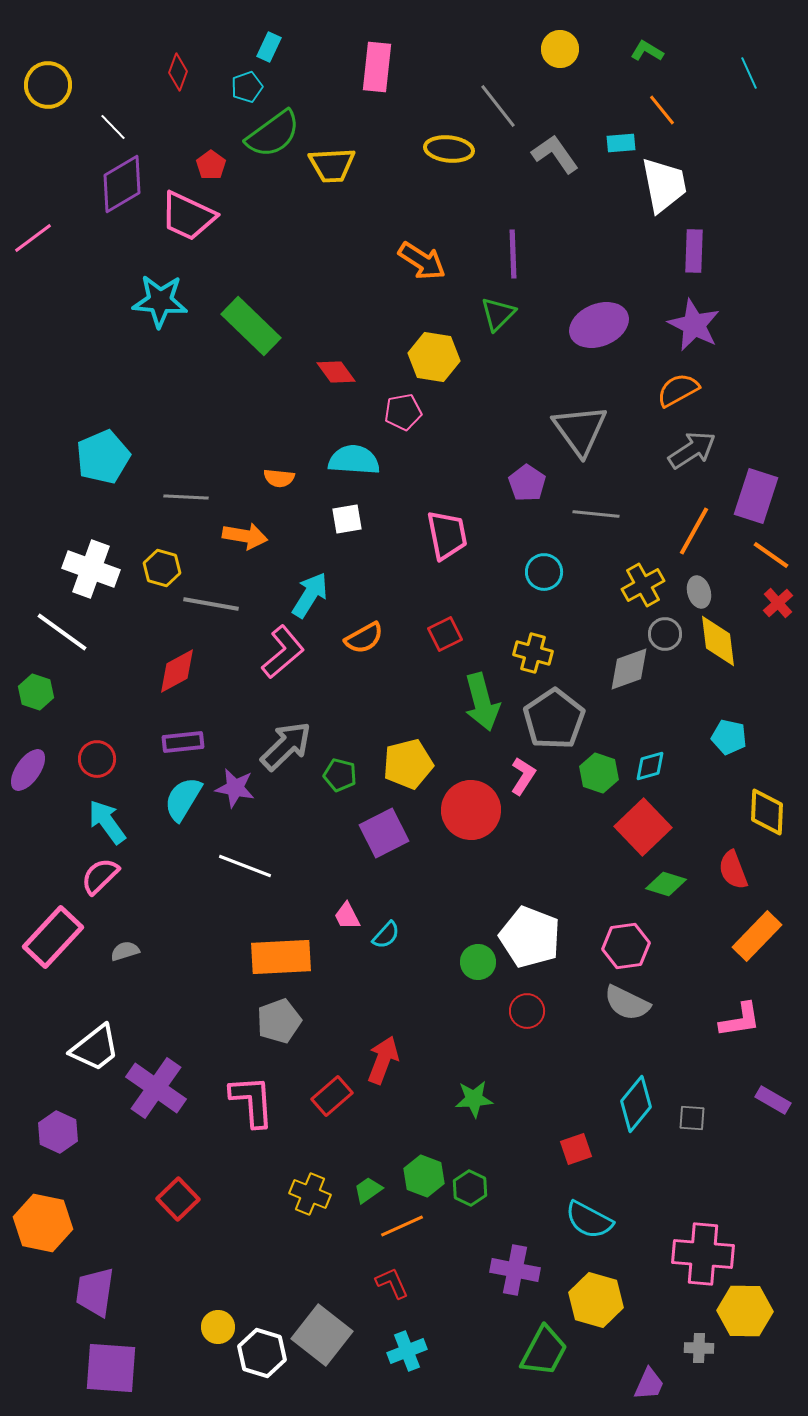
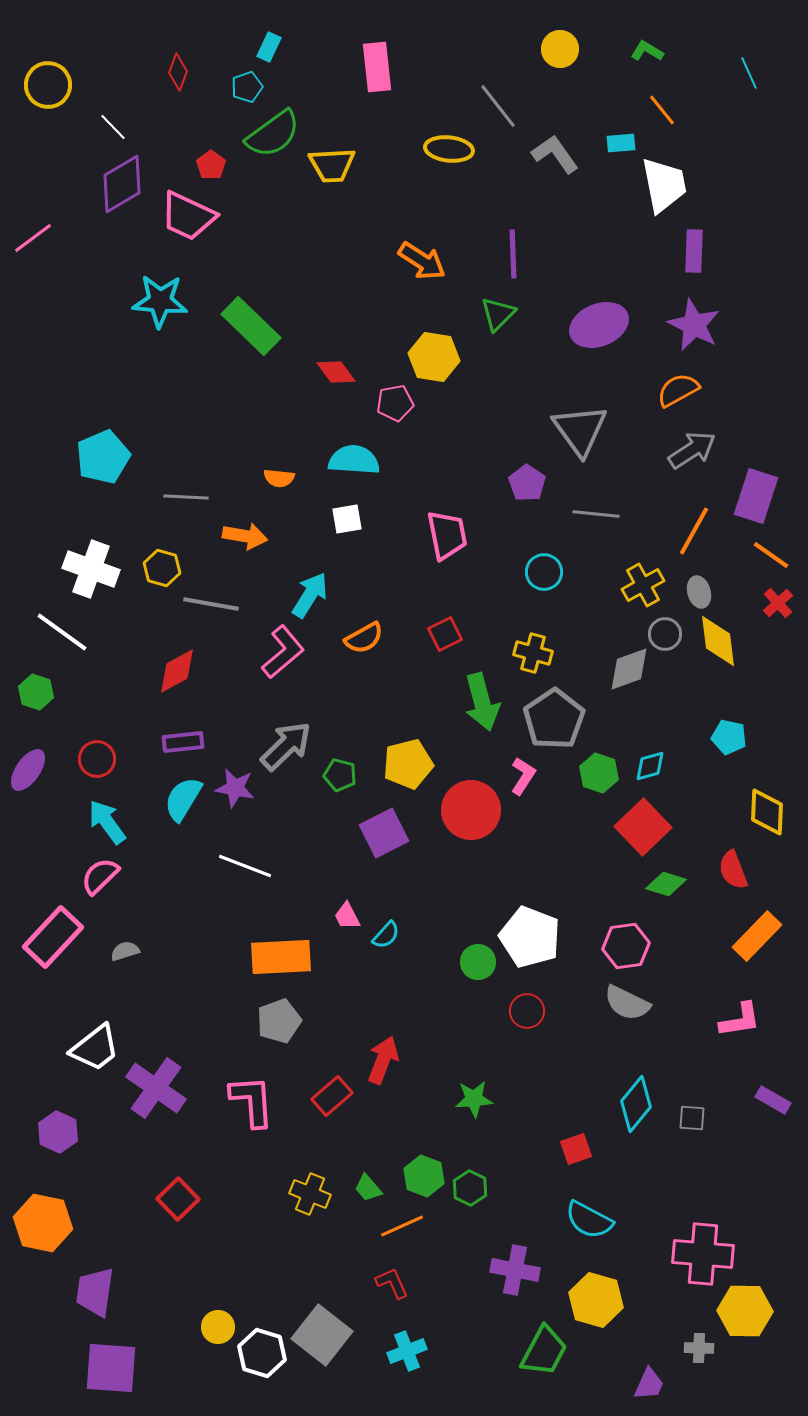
pink rectangle at (377, 67): rotated 12 degrees counterclockwise
pink pentagon at (403, 412): moved 8 px left, 9 px up
green trapezoid at (368, 1190): moved 2 px up; rotated 96 degrees counterclockwise
